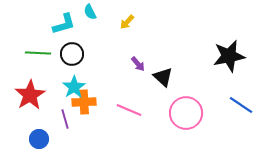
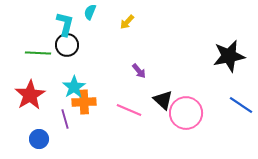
cyan semicircle: rotated 49 degrees clockwise
cyan L-shape: moved 1 px right; rotated 60 degrees counterclockwise
black circle: moved 5 px left, 9 px up
purple arrow: moved 1 px right, 7 px down
black triangle: moved 23 px down
